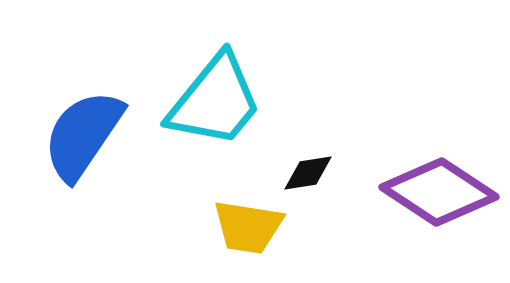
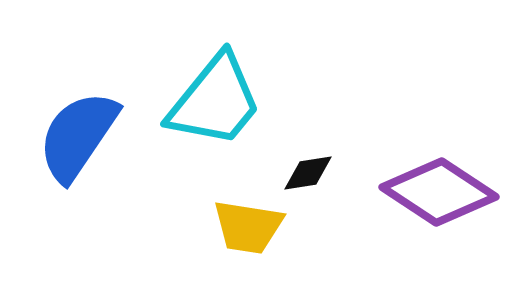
blue semicircle: moved 5 px left, 1 px down
